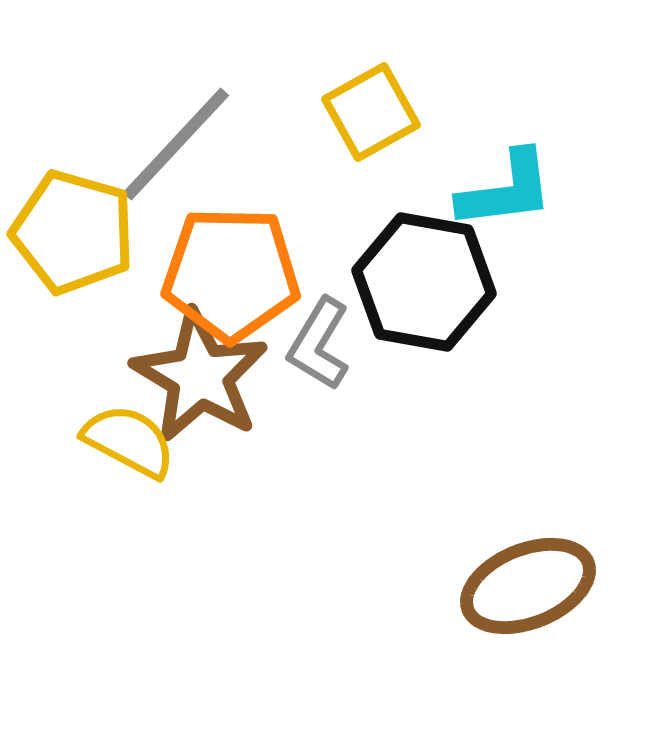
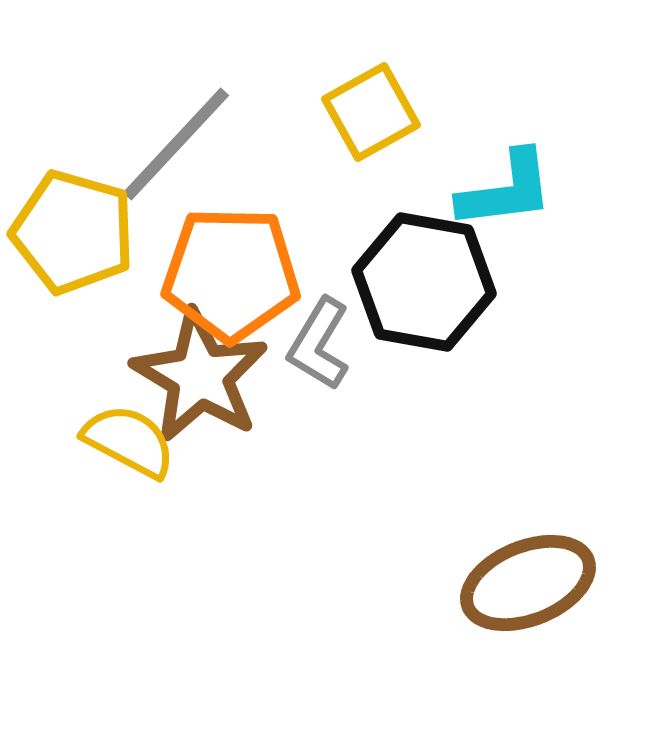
brown ellipse: moved 3 px up
